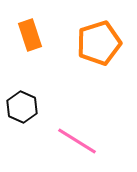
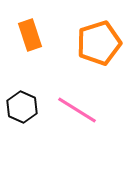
pink line: moved 31 px up
